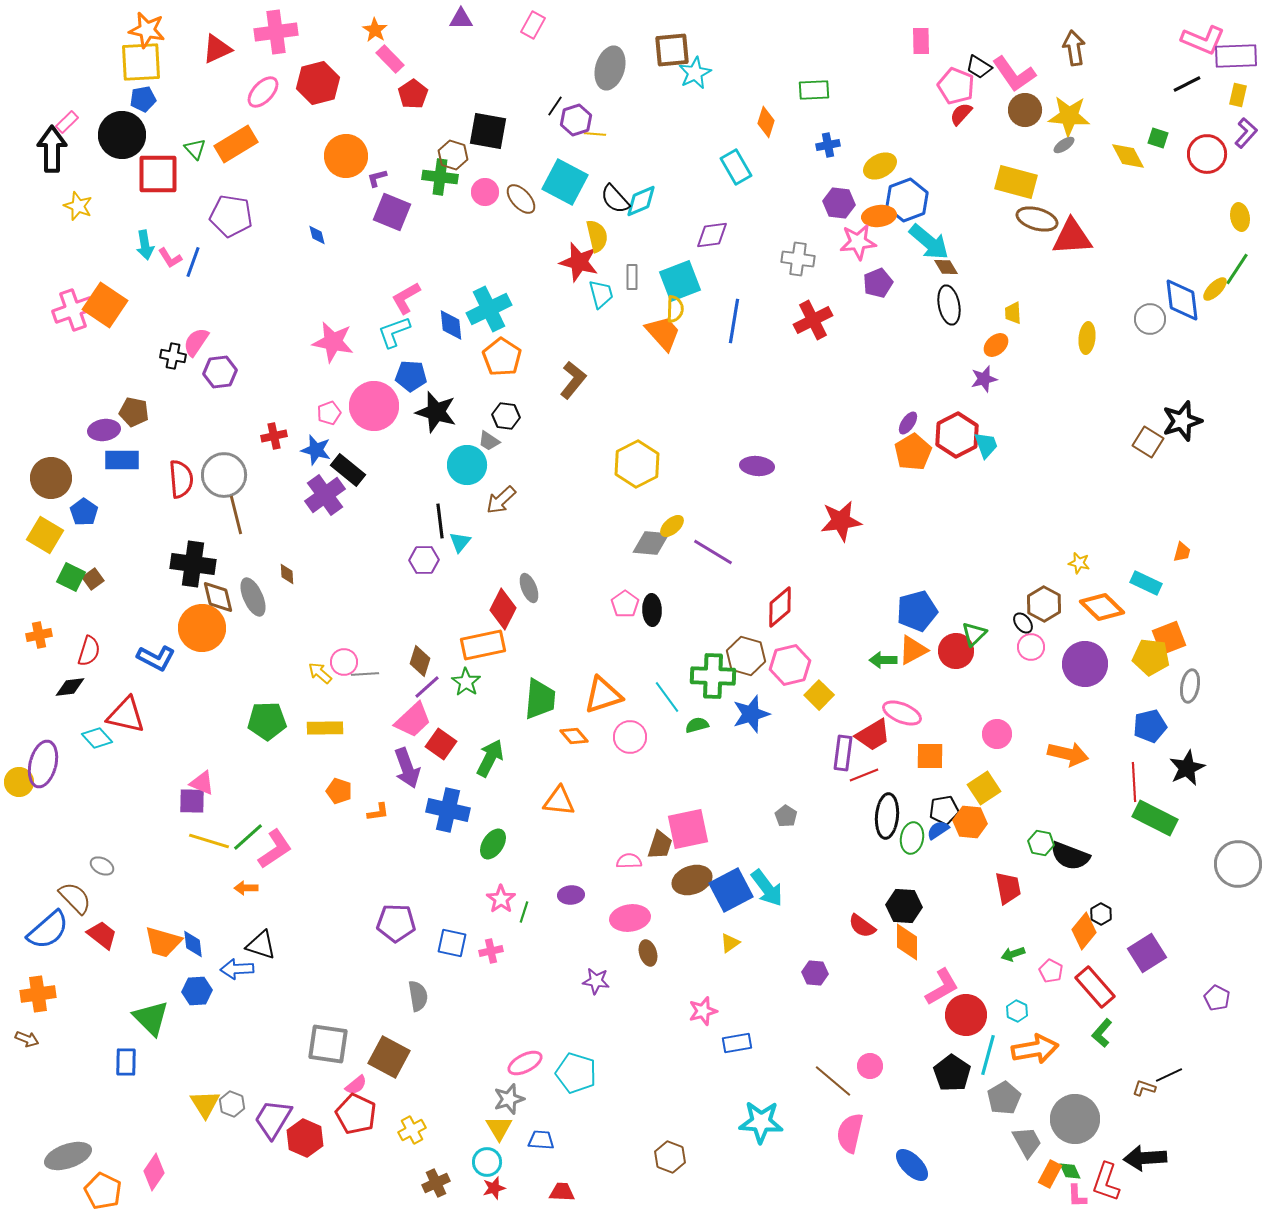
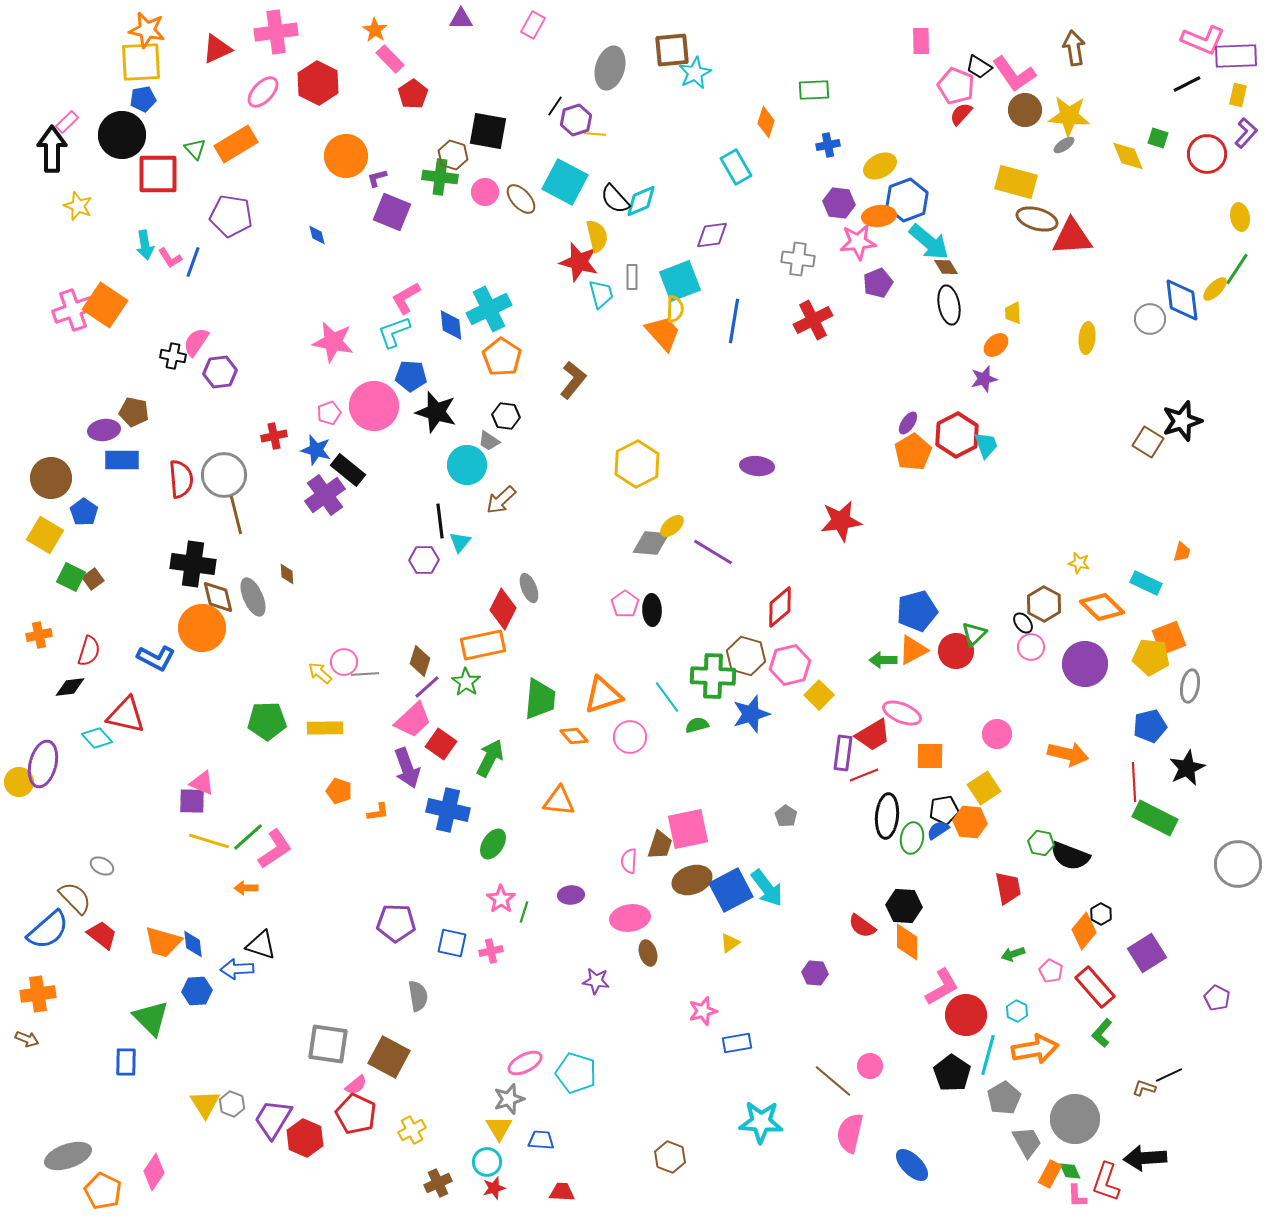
red hexagon at (318, 83): rotated 18 degrees counterclockwise
yellow diamond at (1128, 156): rotated 6 degrees clockwise
pink semicircle at (629, 861): rotated 85 degrees counterclockwise
brown cross at (436, 1183): moved 2 px right
